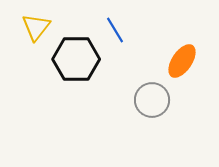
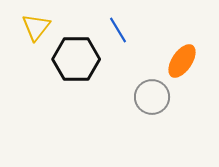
blue line: moved 3 px right
gray circle: moved 3 px up
